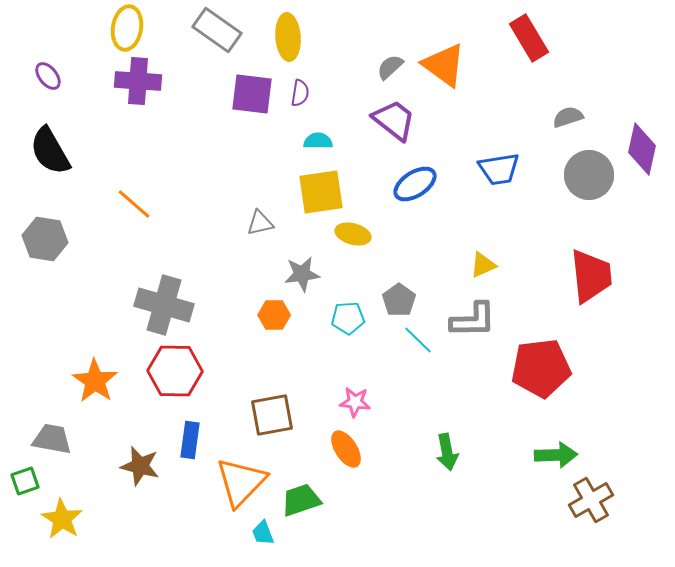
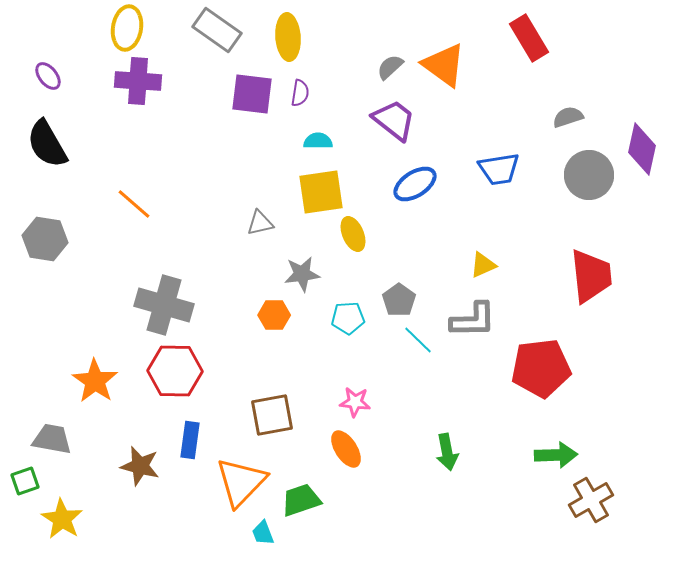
black semicircle at (50, 151): moved 3 px left, 7 px up
yellow ellipse at (353, 234): rotated 52 degrees clockwise
